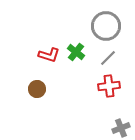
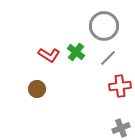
gray circle: moved 2 px left
red L-shape: rotated 15 degrees clockwise
red cross: moved 11 px right
